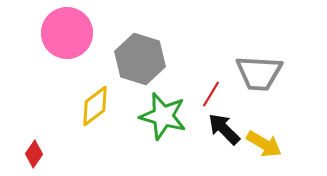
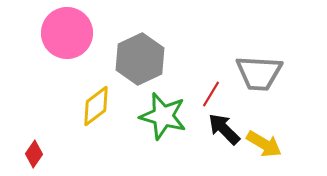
gray hexagon: rotated 18 degrees clockwise
yellow diamond: moved 1 px right
